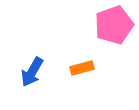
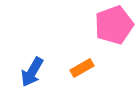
orange rectangle: rotated 15 degrees counterclockwise
